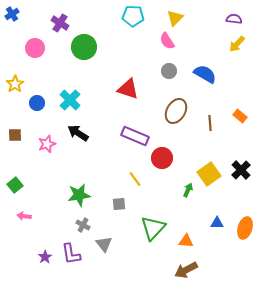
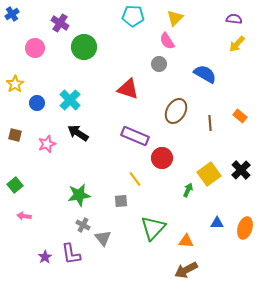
gray circle: moved 10 px left, 7 px up
brown square: rotated 16 degrees clockwise
gray square: moved 2 px right, 3 px up
gray triangle: moved 1 px left, 6 px up
